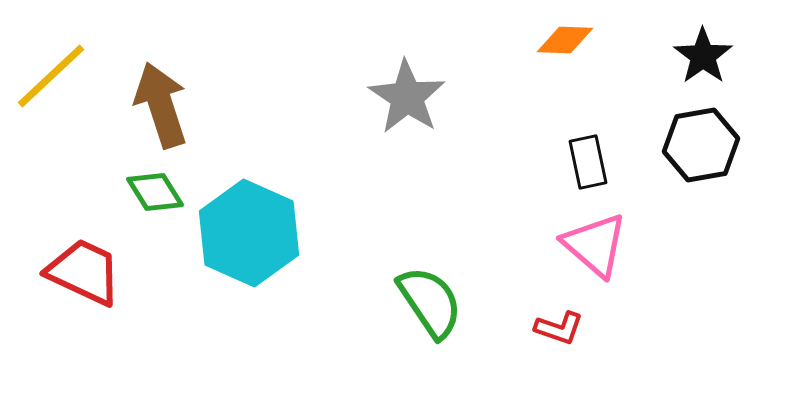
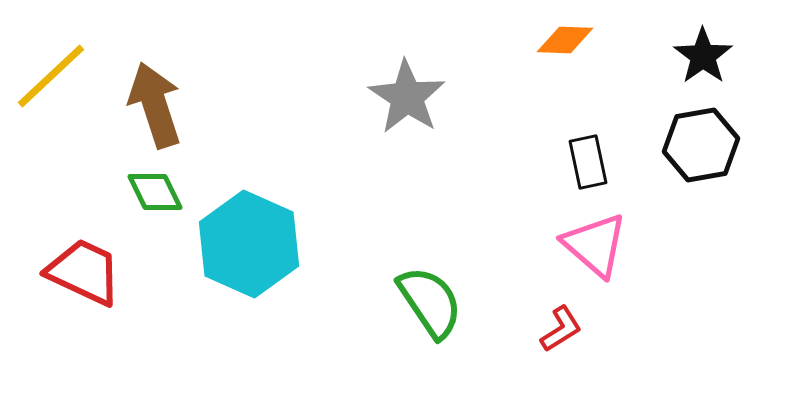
brown arrow: moved 6 px left
green diamond: rotated 6 degrees clockwise
cyan hexagon: moved 11 px down
red L-shape: moved 2 px right, 1 px down; rotated 51 degrees counterclockwise
